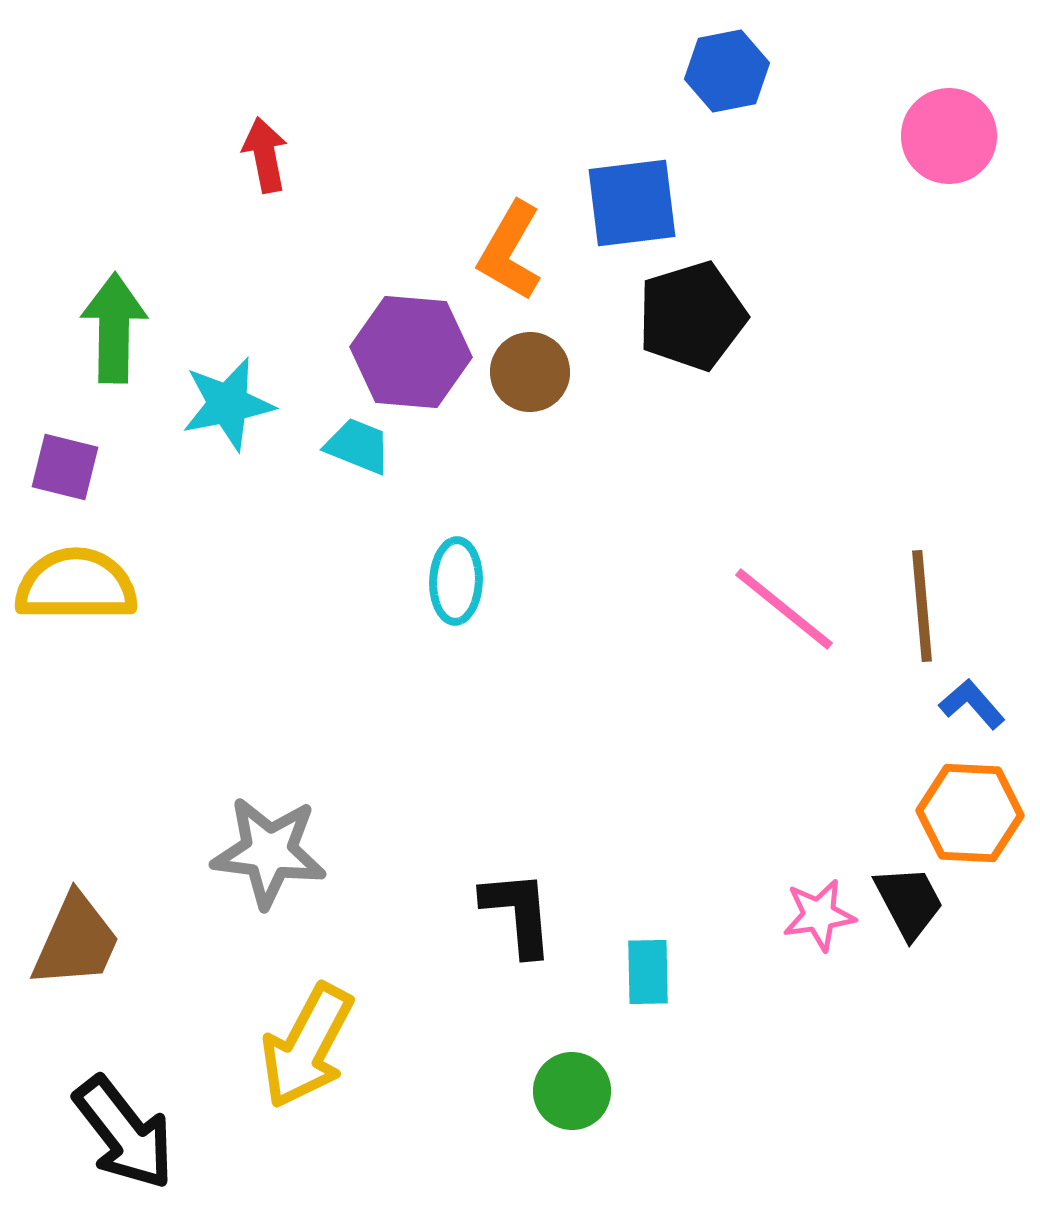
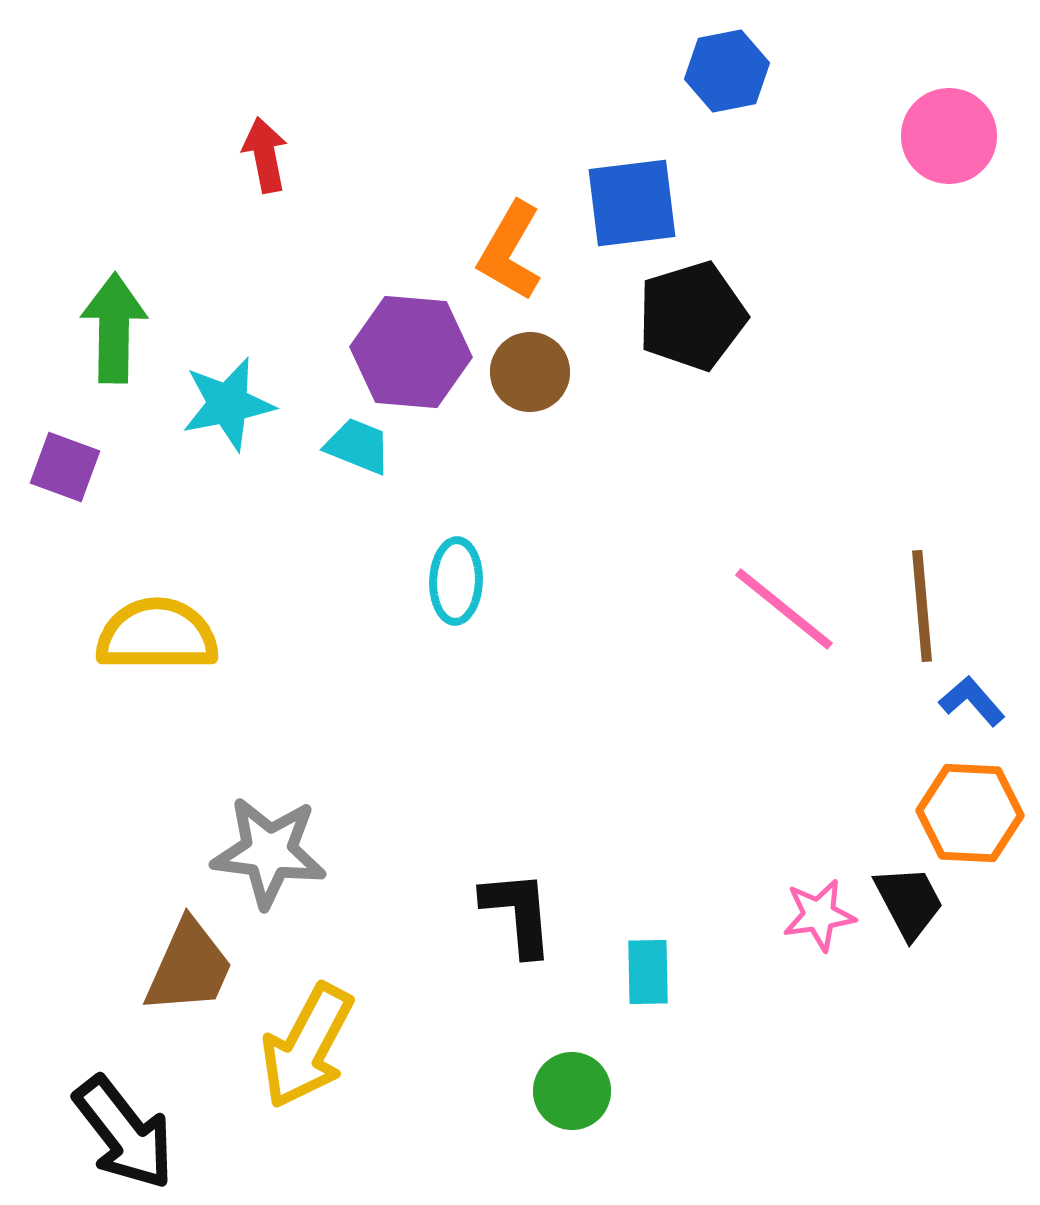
purple square: rotated 6 degrees clockwise
yellow semicircle: moved 81 px right, 50 px down
blue L-shape: moved 3 px up
brown trapezoid: moved 113 px right, 26 px down
